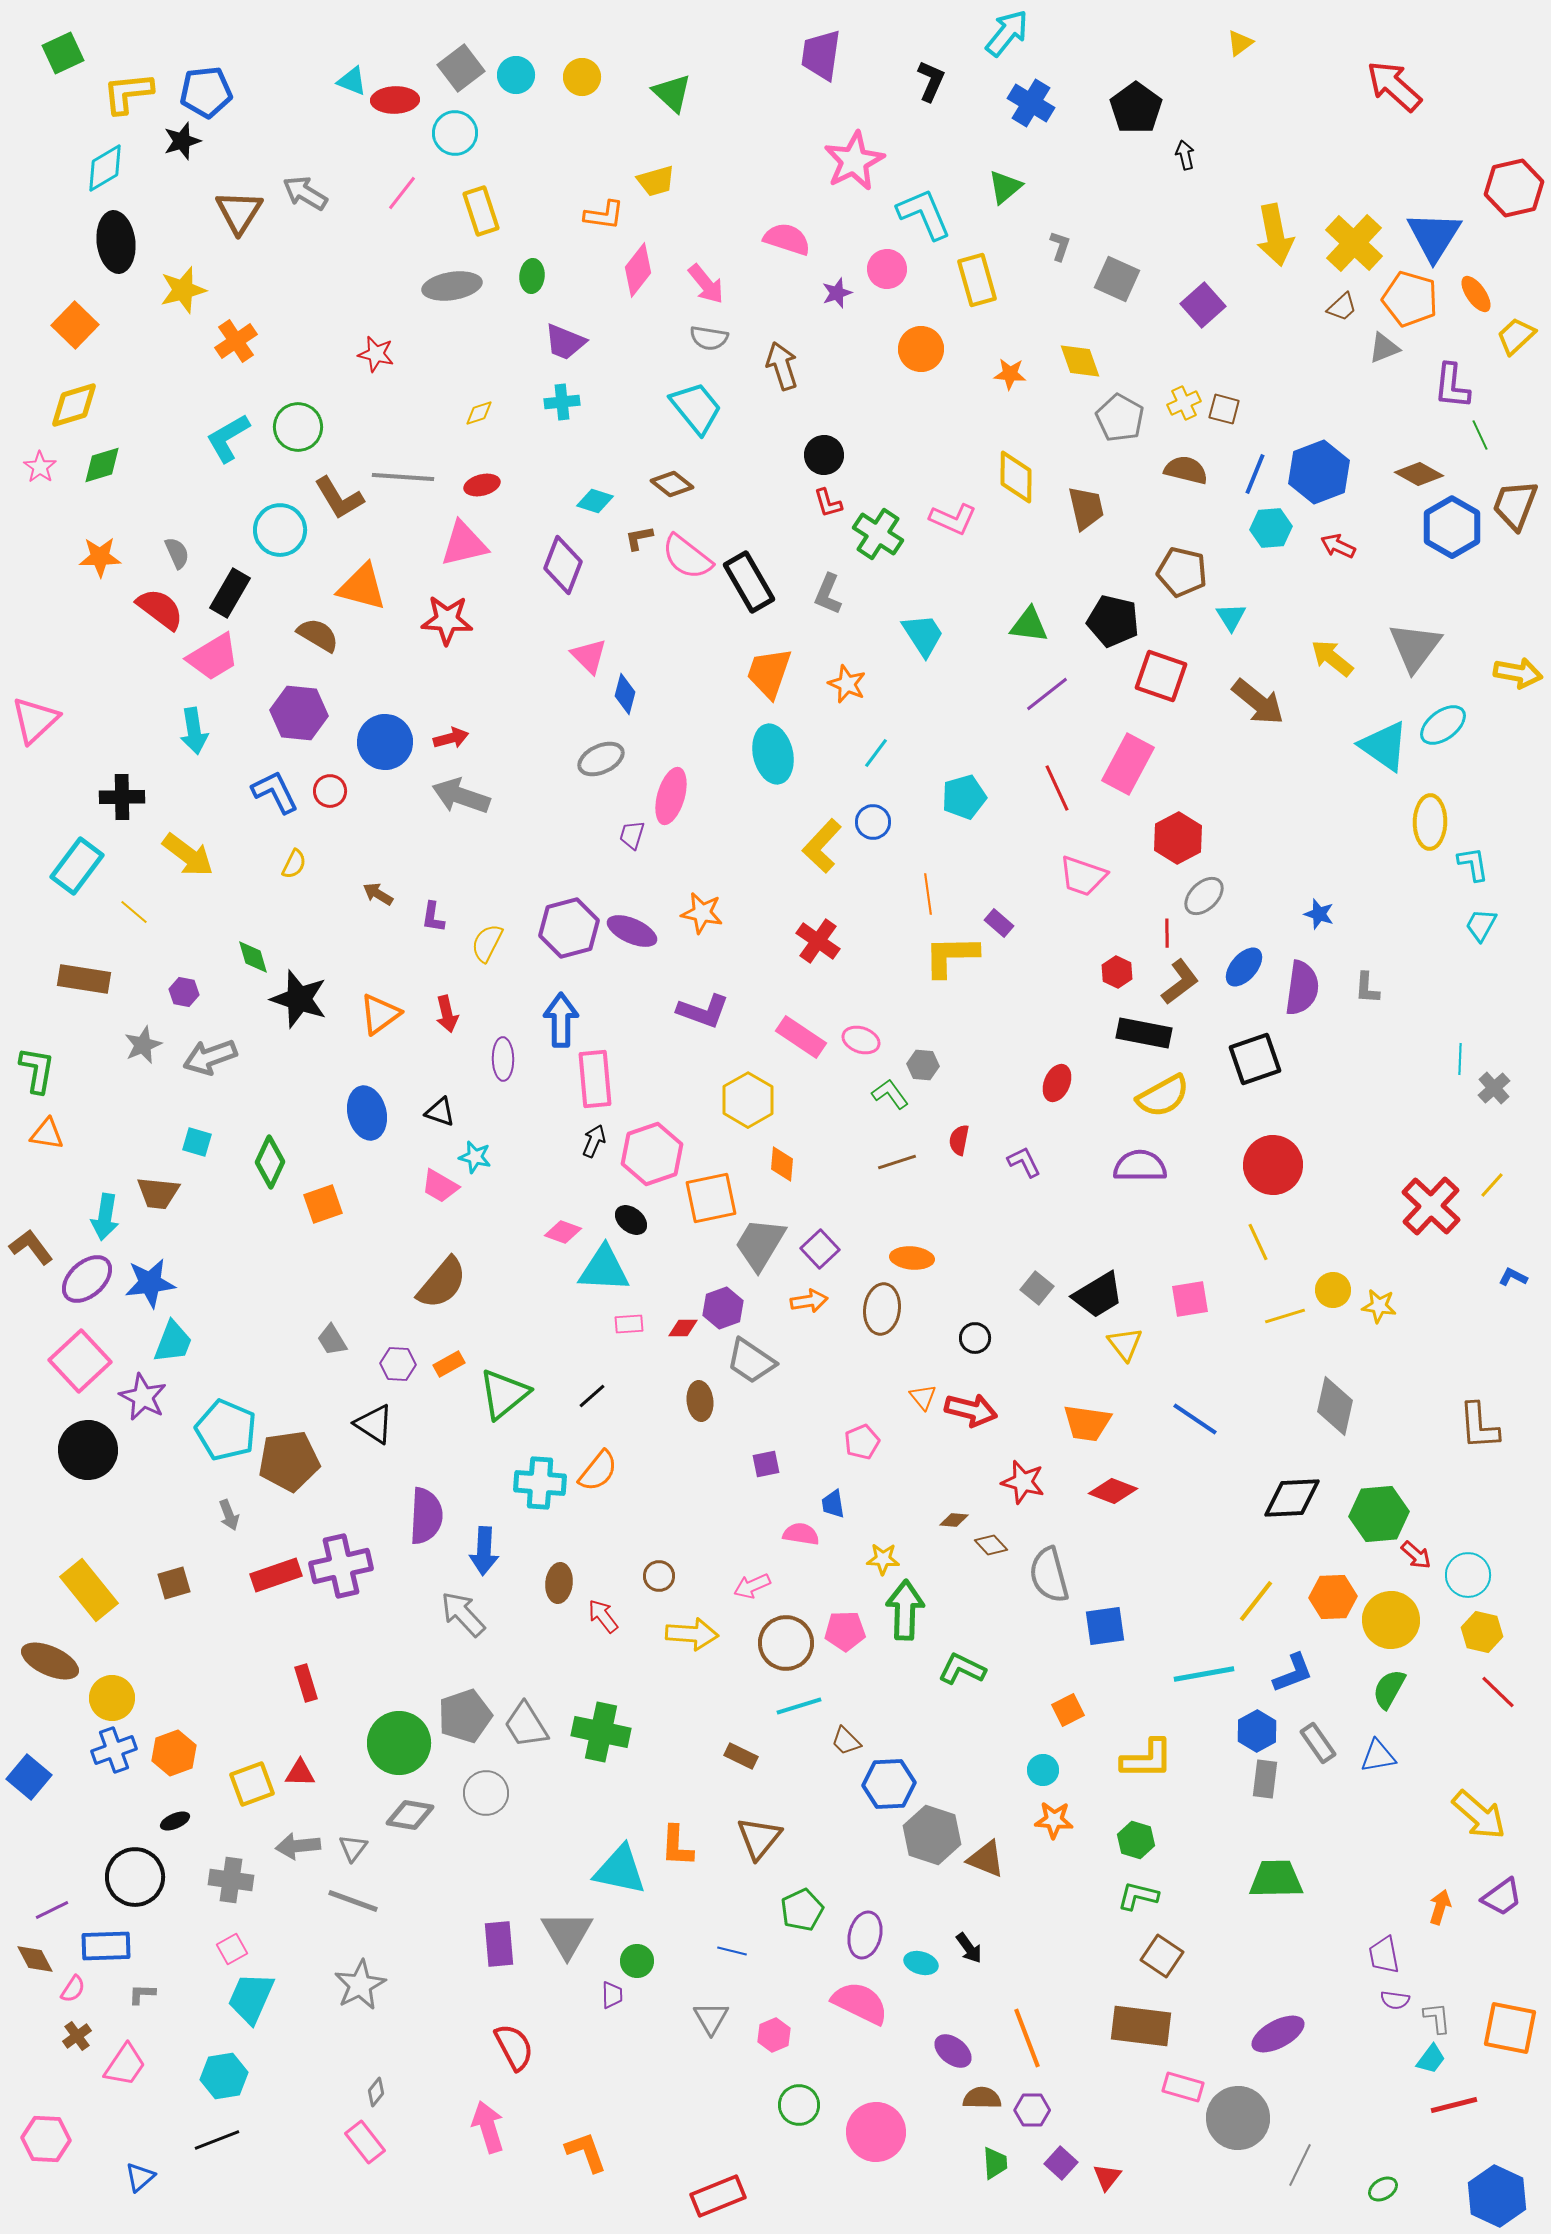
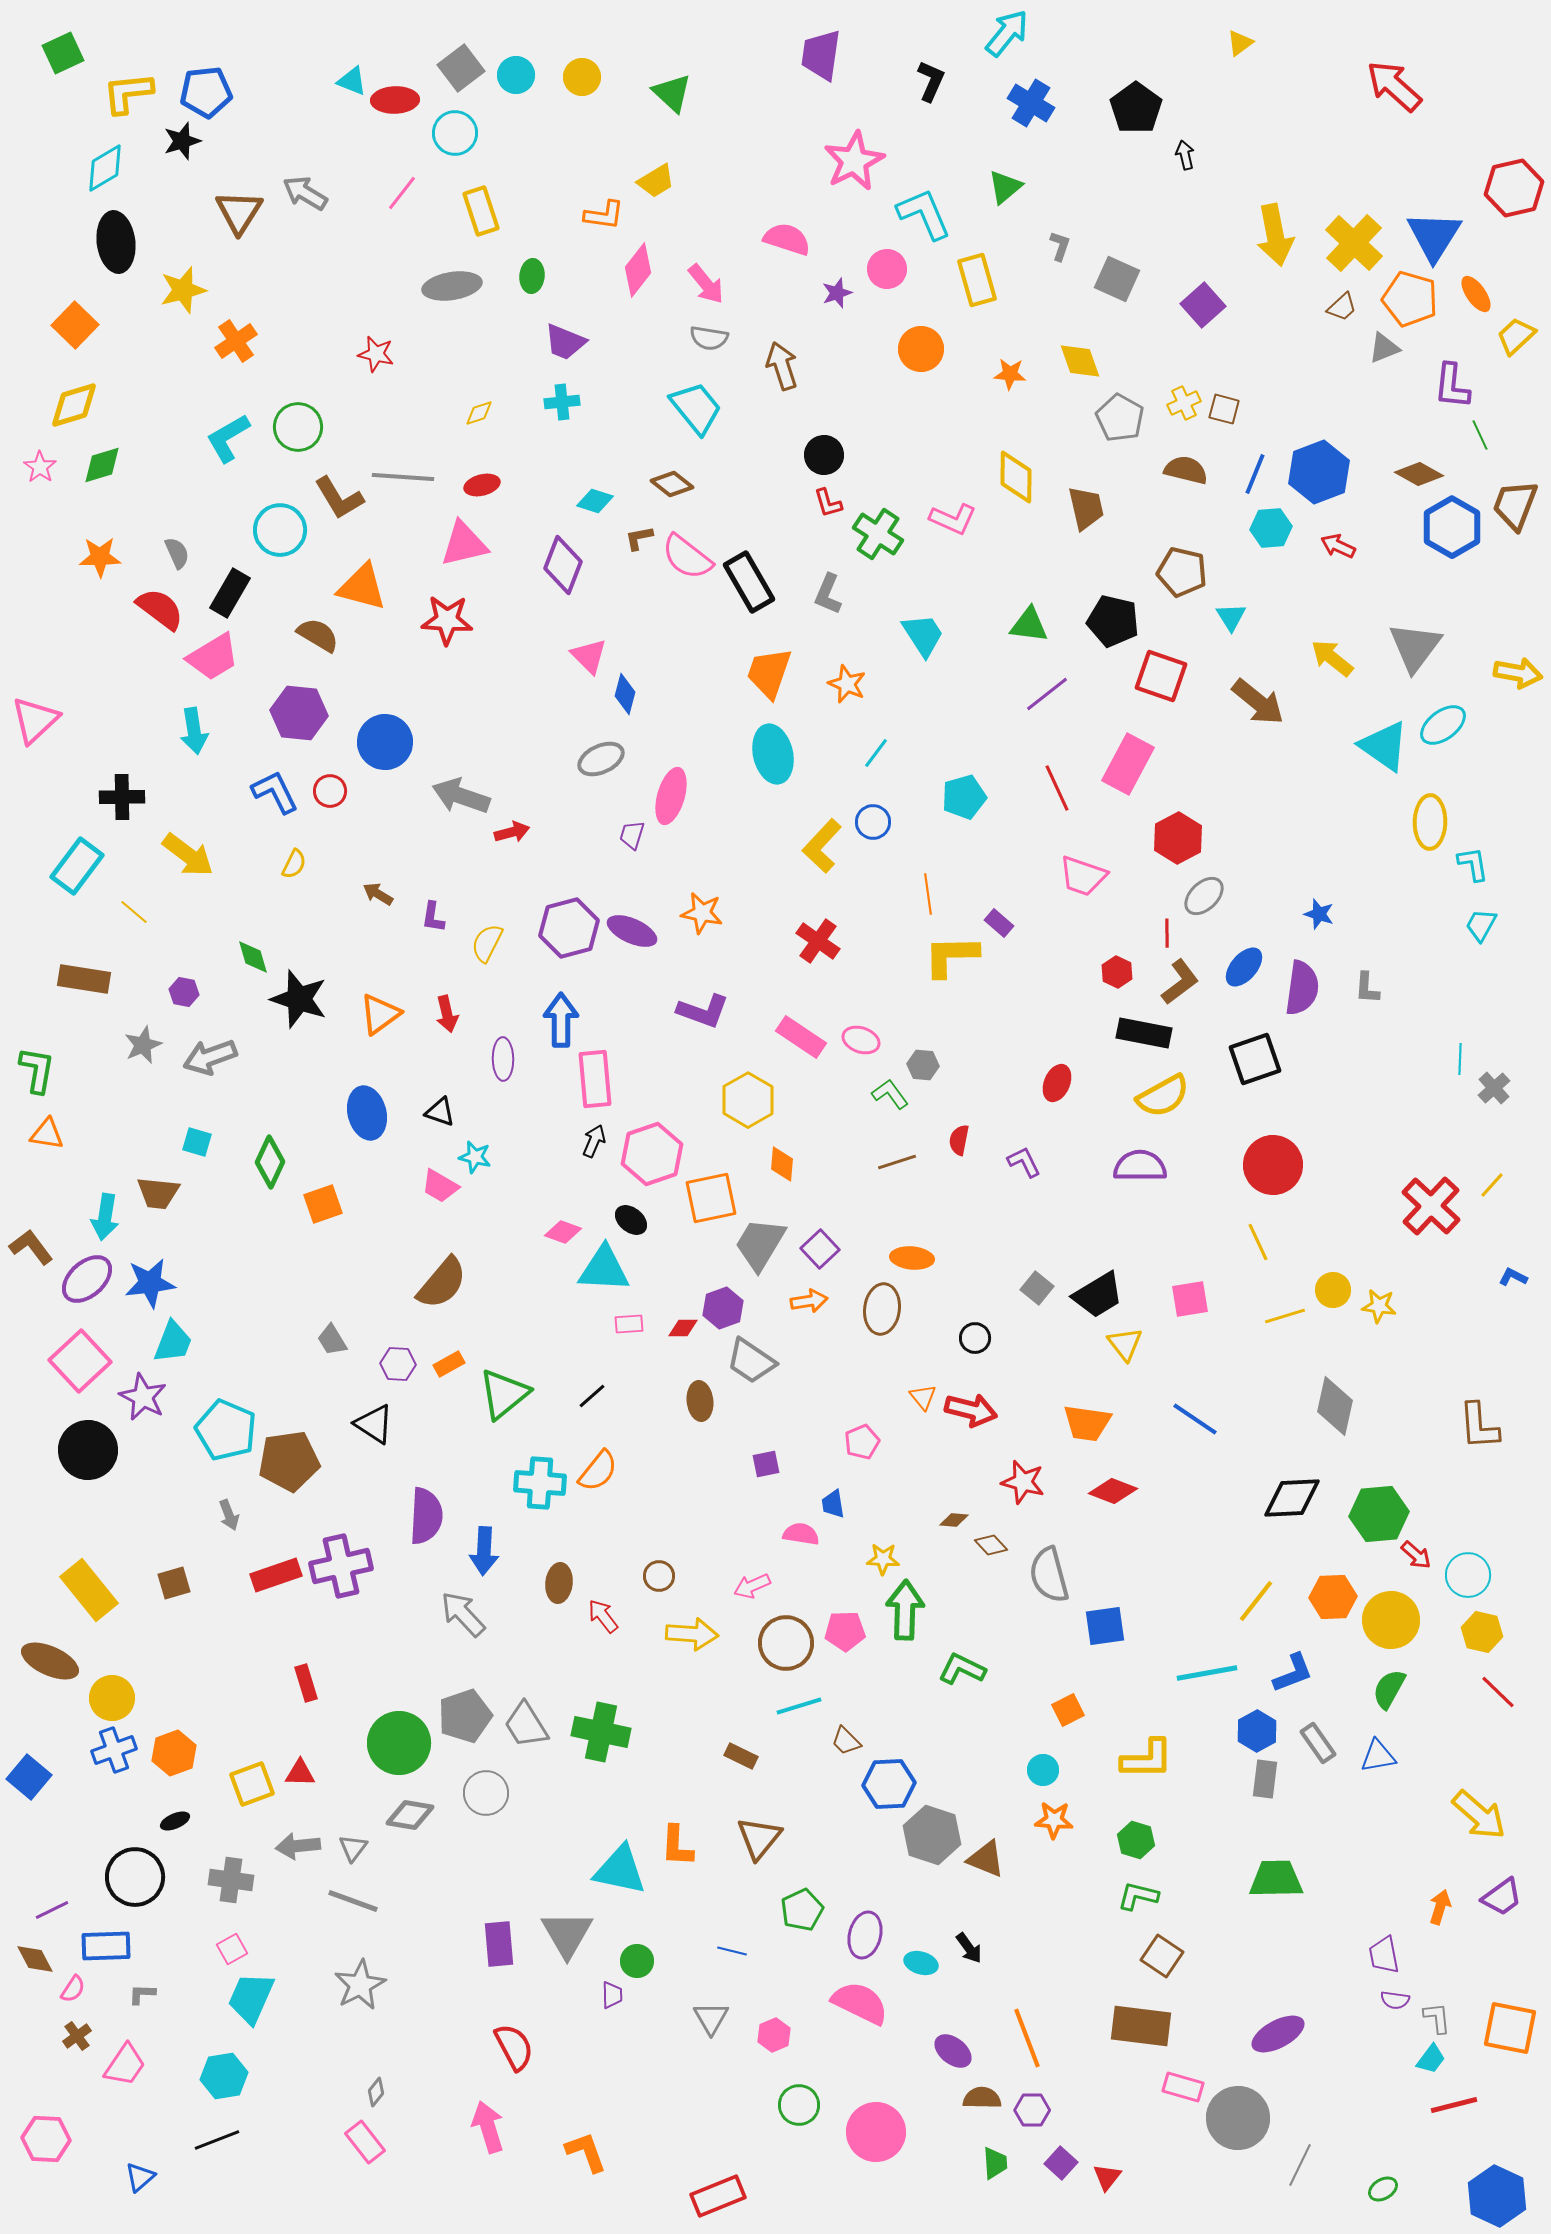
yellow trapezoid at (656, 181): rotated 15 degrees counterclockwise
red arrow at (451, 738): moved 61 px right, 94 px down
cyan line at (1204, 1674): moved 3 px right, 1 px up
